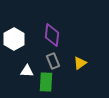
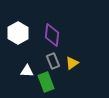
white hexagon: moved 4 px right, 6 px up
yellow triangle: moved 8 px left
green rectangle: rotated 24 degrees counterclockwise
